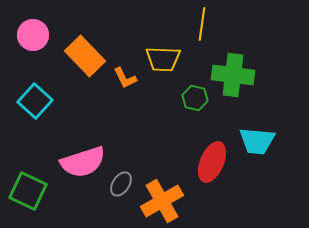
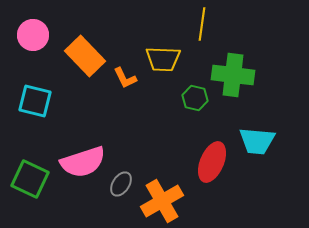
cyan square: rotated 28 degrees counterclockwise
green square: moved 2 px right, 12 px up
